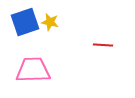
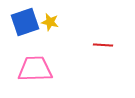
pink trapezoid: moved 2 px right, 1 px up
